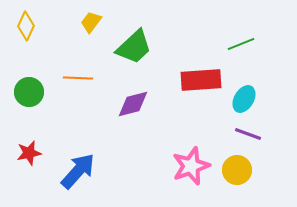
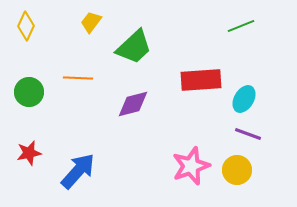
green line: moved 18 px up
